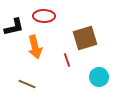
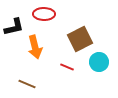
red ellipse: moved 2 px up
brown square: moved 5 px left, 1 px down; rotated 10 degrees counterclockwise
red line: moved 7 px down; rotated 48 degrees counterclockwise
cyan circle: moved 15 px up
